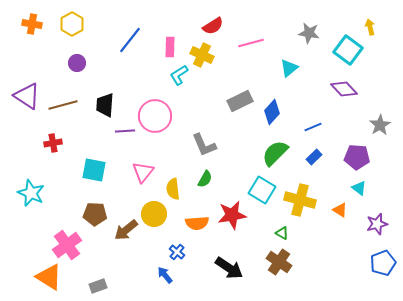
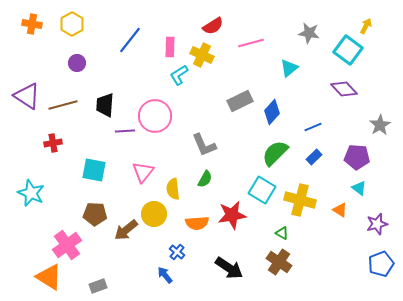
yellow arrow at (370, 27): moved 4 px left, 1 px up; rotated 42 degrees clockwise
blue pentagon at (383, 263): moved 2 px left, 1 px down
